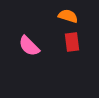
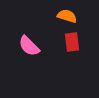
orange semicircle: moved 1 px left
